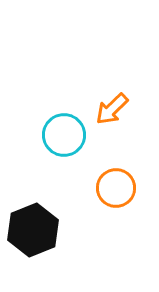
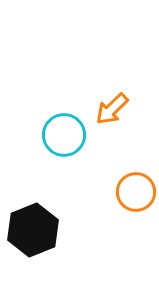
orange circle: moved 20 px right, 4 px down
